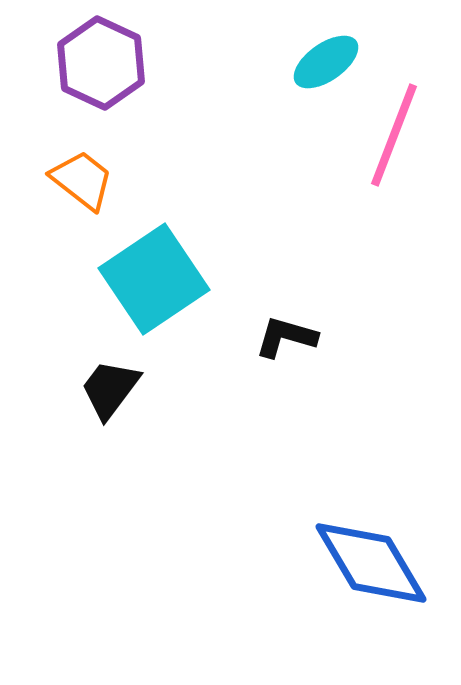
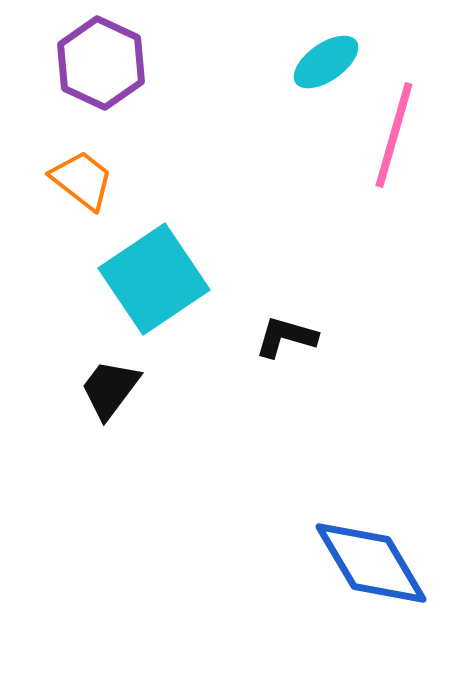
pink line: rotated 5 degrees counterclockwise
